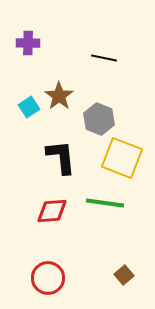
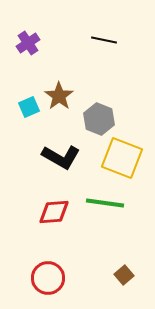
purple cross: rotated 35 degrees counterclockwise
black line: moved 18 px up
cyan square: rotated 10 degrees clockwise
black L-shape: rotated 126 degrees clockwise
red diamond: moved 2 px right, 1 px down
